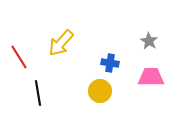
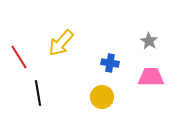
yellow circle: moved 2 px right, 6 px down
